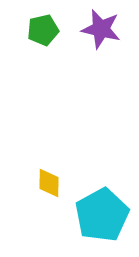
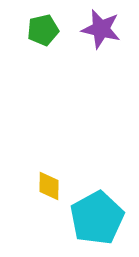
yellow diamond: moved 3 px down
cyan pentagon: moved 5 px left, 3 px down
